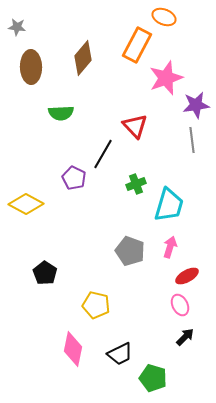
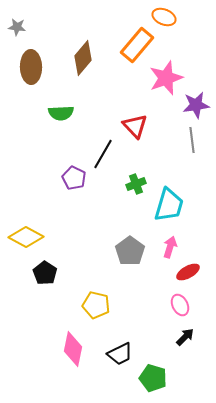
orange rectangle: rotated 12 degrees clockwise
yellow diamond: moved 33 px down
gray pentagon: rotated 16 degrees clockwise
red ellipse: moved 1 px right, 4 px up
